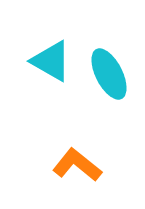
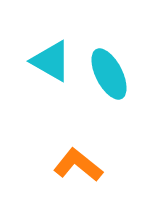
orange L-shape: moved 1 px right
